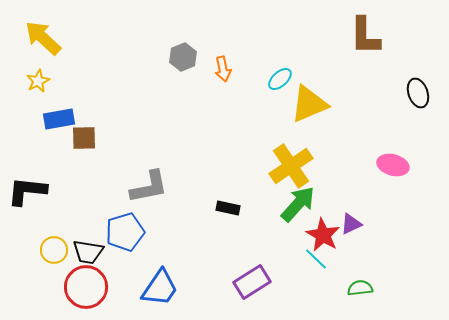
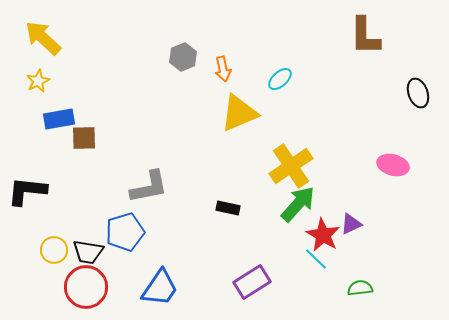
yellow triangle: moved 70 px left, 9 px down
